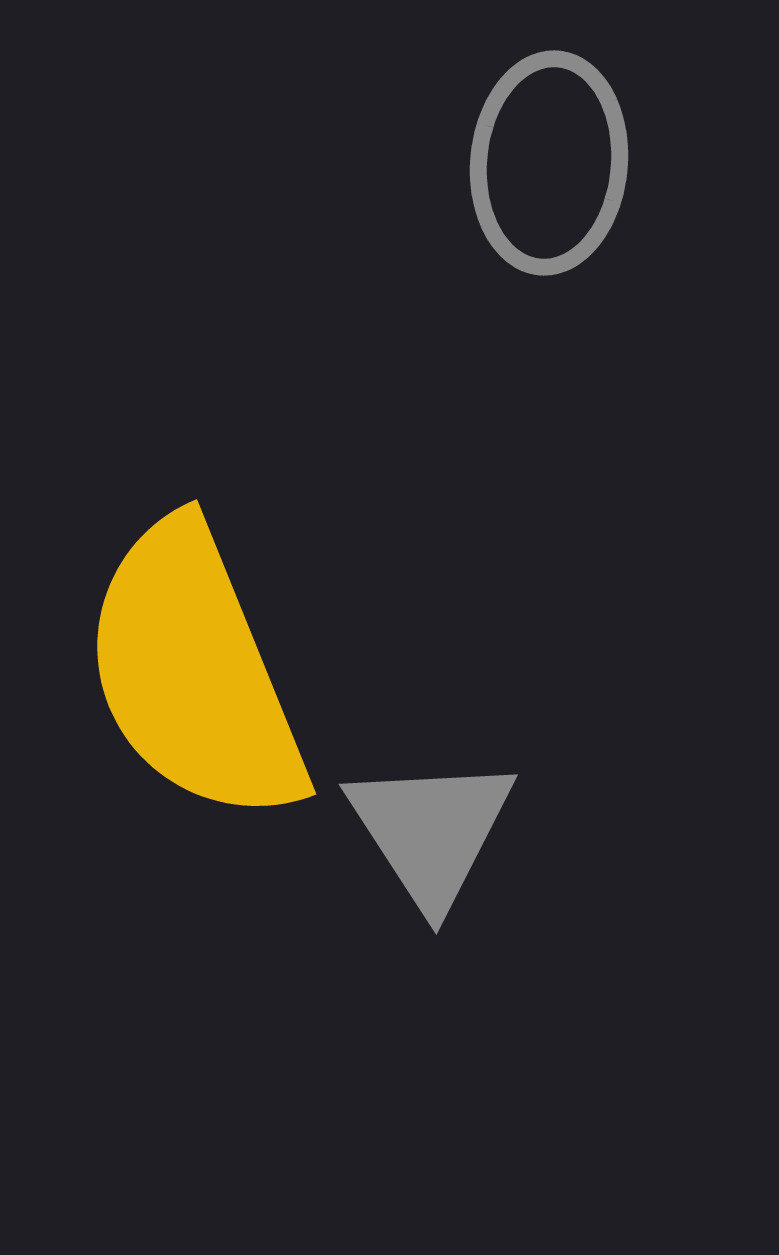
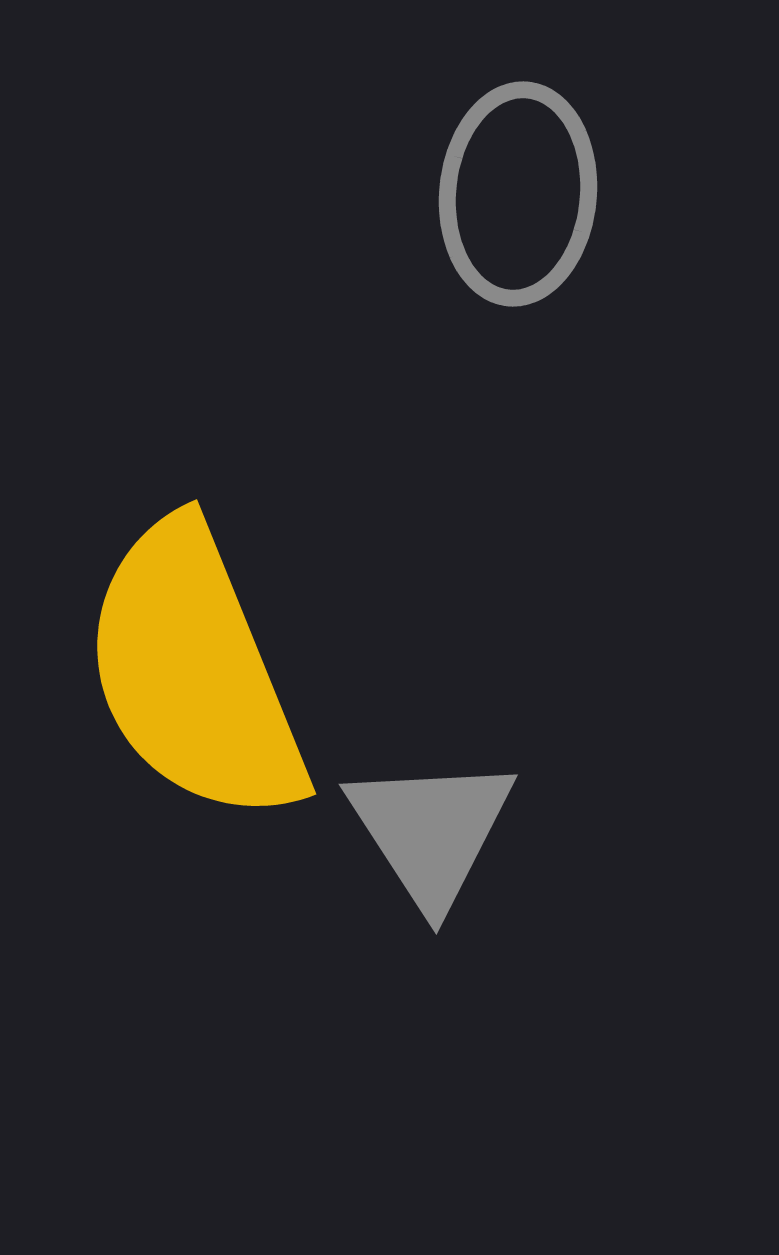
gray ellipse: moved 31 px left, 31 px down
